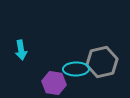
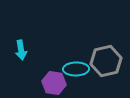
gray hexagon: moved 4 px right, 1 px up
